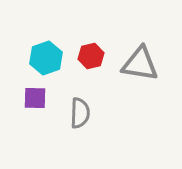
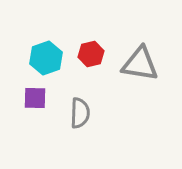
red hexagon: moved 2 px up
